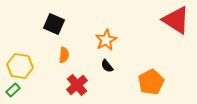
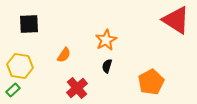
black square: moved 25 px left; rotated 25 degrees counterclockwise
orange semicircle: rotated 28 degrees clockwise
black semicircle: rotated 56 degrees clockwise
red cross: moved 3 px down
